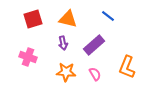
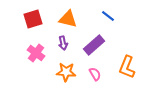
pink cross: moved 8 px right, 4 px up; rotated 18 degrees clockwise
